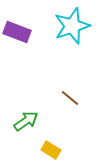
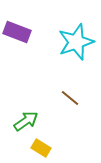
cyan star: moved 4 px right, 16 px down
yellow rectangle: moved 10 px left, 2 px up
